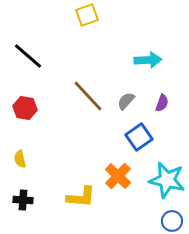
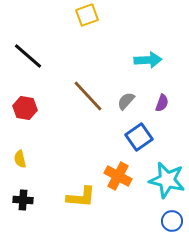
orange cross: rotated 16 degrees counterclockwise
